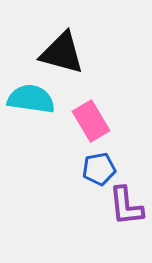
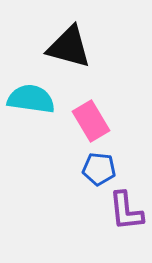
black triangle: moved 7 px right, 6 px up
blue pentagon: rotated 16 degrees clockwise
purple L-shape: moved 5 px down
